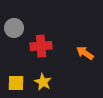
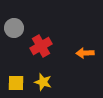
red cross: rotated 25 degrees counterclockwise
orange arrow: rotated 36 degrees counterclockwise
yellow star: rotated 12 degrees counterclockwise
